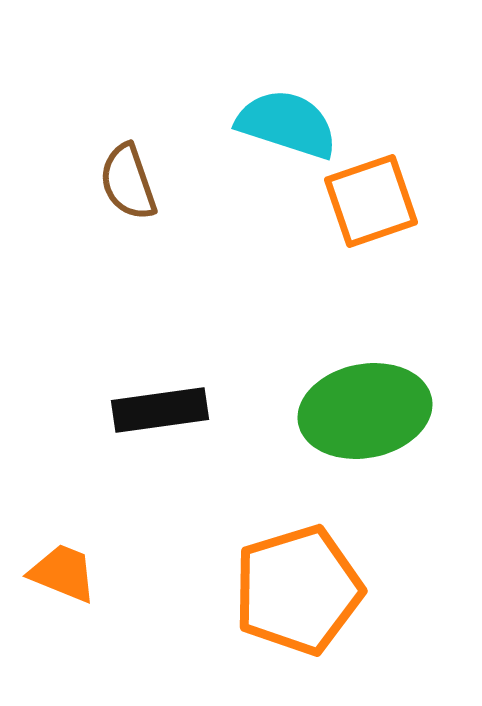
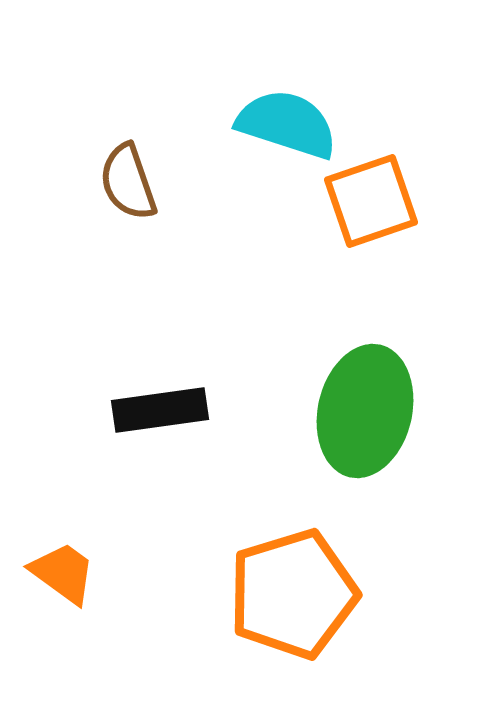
green ellipse: rotated 66 degrees counterclockwise
orange trapezoid: rotated 14 degrees clockwise
orange pentagon: moved 5 px left, 4 px down
